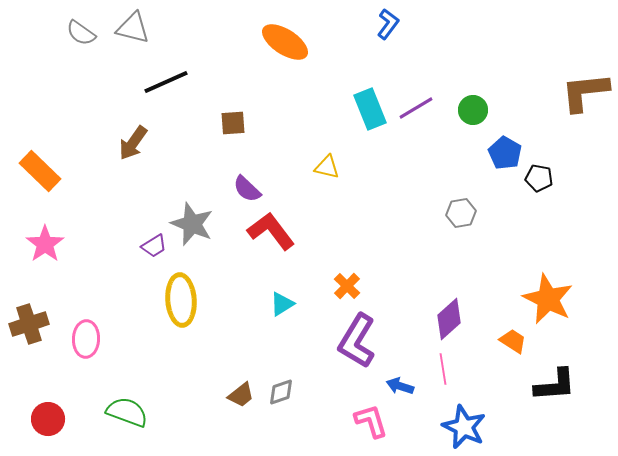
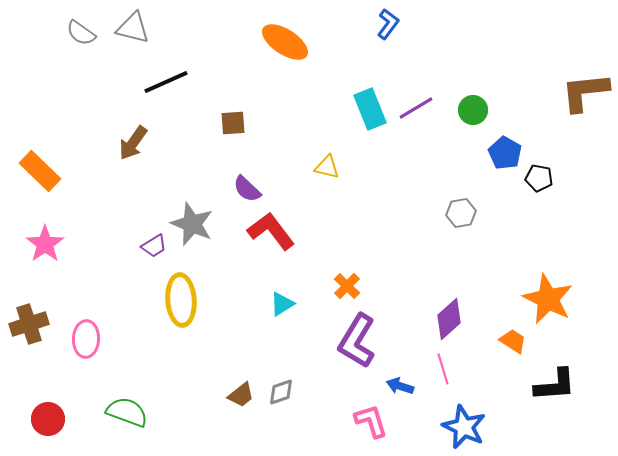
pink line: rotated 8 degrees counterclockwise
